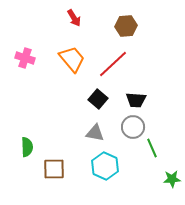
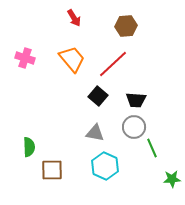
black square: moved 3 px up
gray circle: moved 1 px right
green semicircle: moved 2 px right
brown square: moved 2 px left, 1 px down
